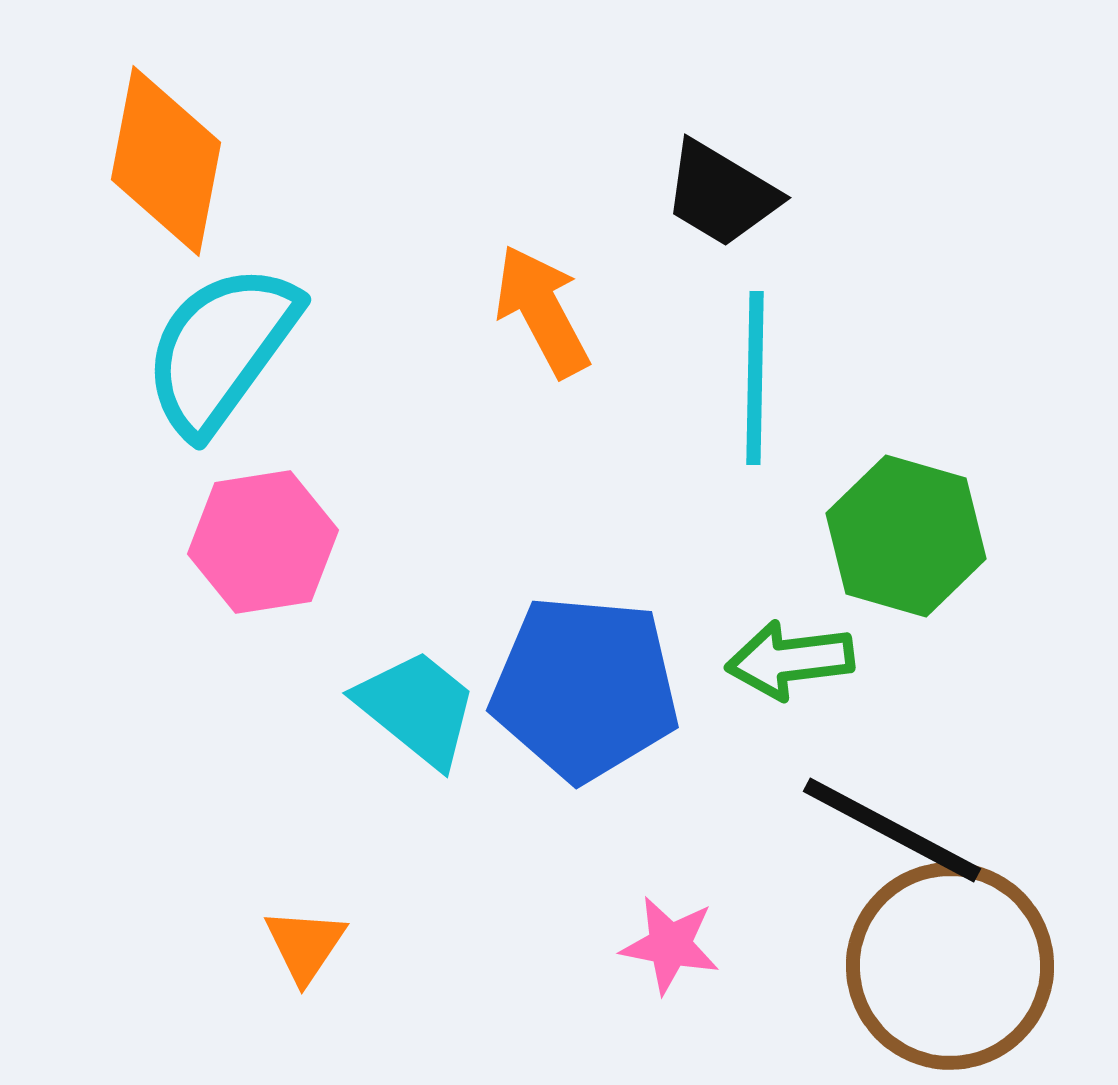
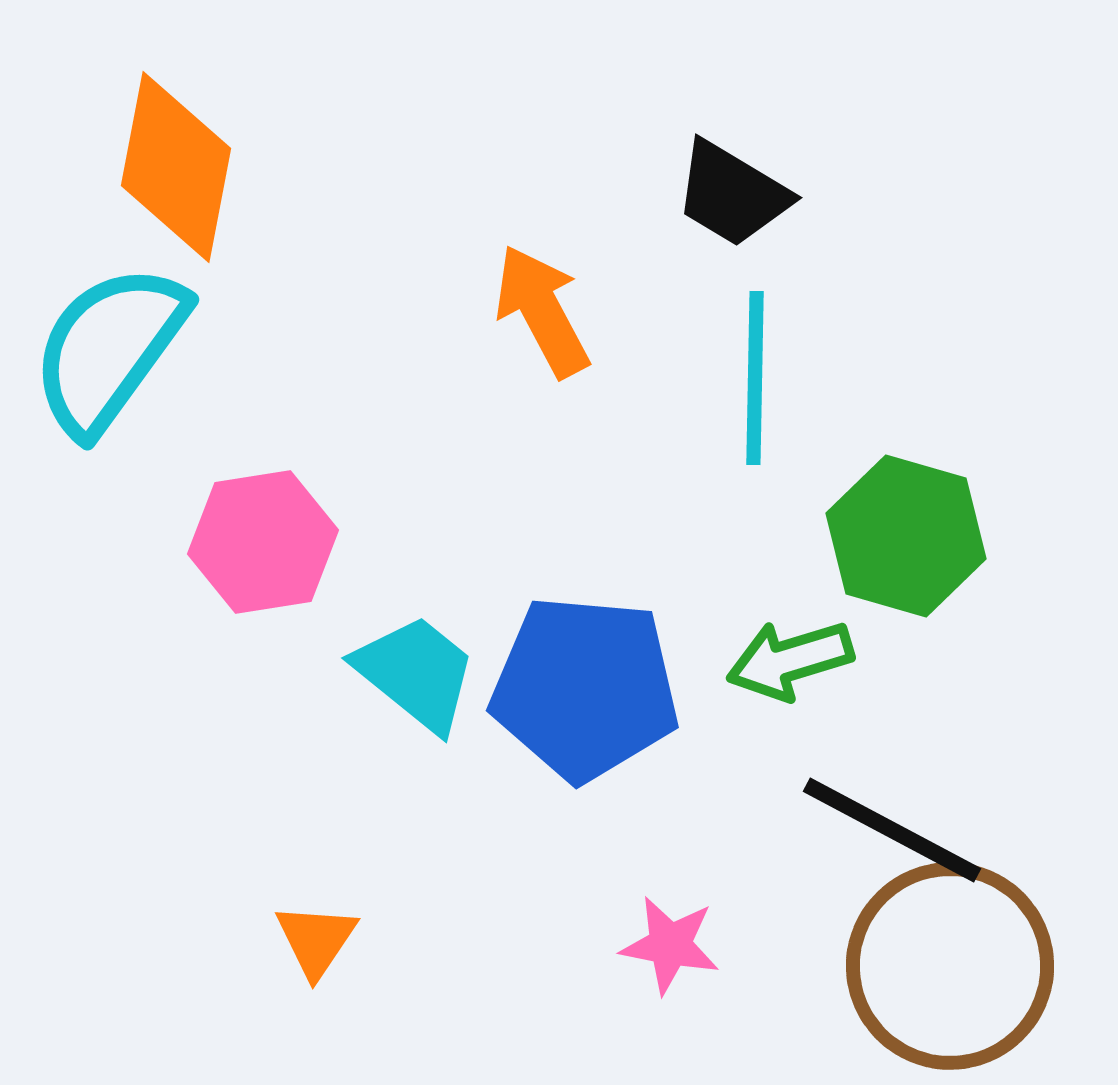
orange diamond: moved 10 px right, 6 px down
black trapezoid: moved 11 px right
cyan semicircle: moved 112 px left
green arrow: rotated 10 degrees counterclockwise
cyan trapezoid: moved 1 px left, 35 px up
orange triangle: moved 11 px right, 5 px up
